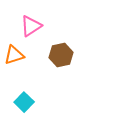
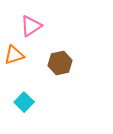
brown hexagon: moved 1 px left, 8 px down
